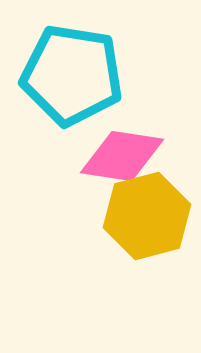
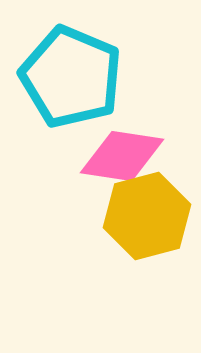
cyan pentagon: moved 1 px left, 2 px down; rotated 14 degrees clockwise
